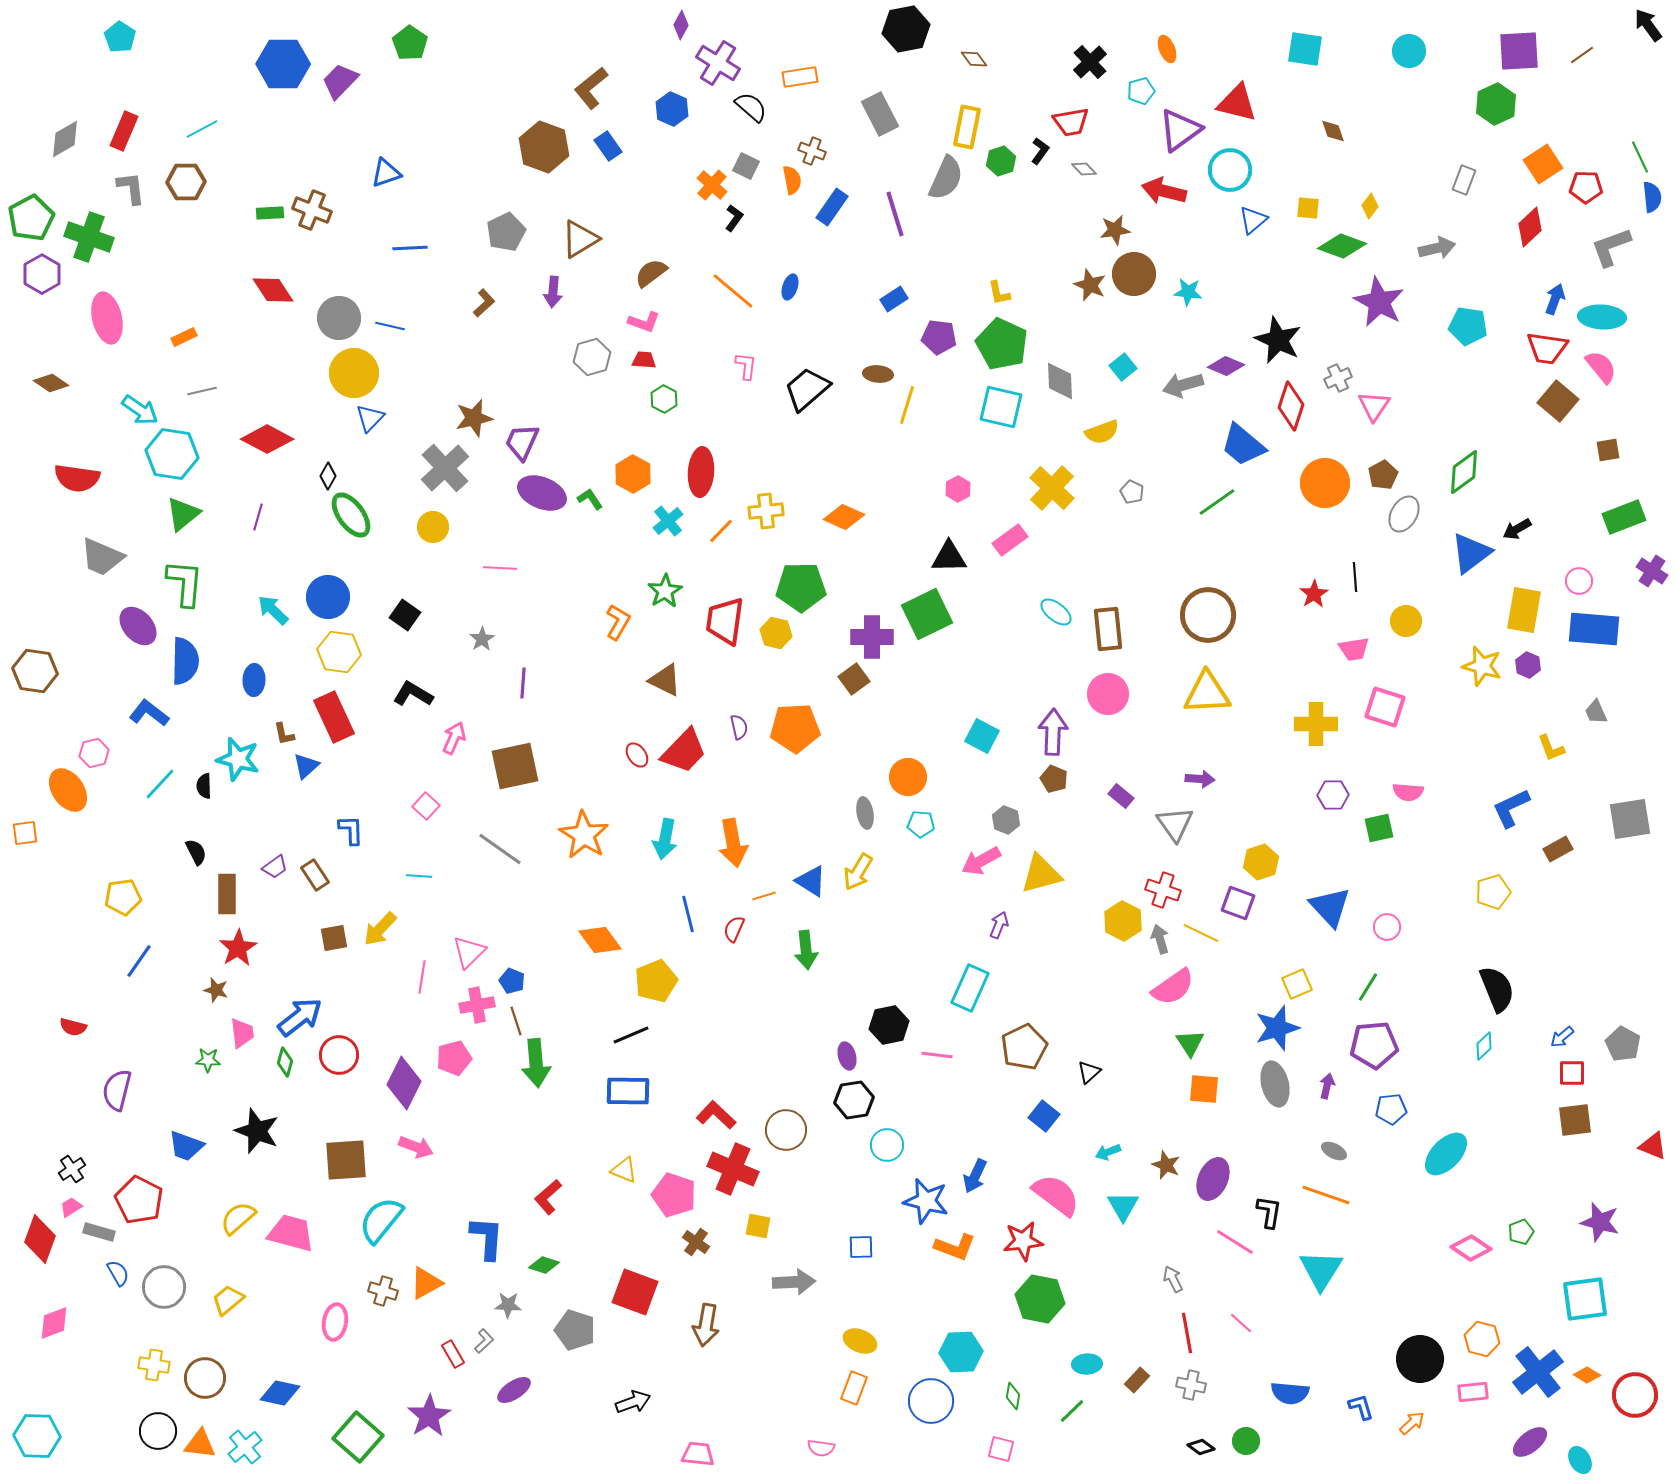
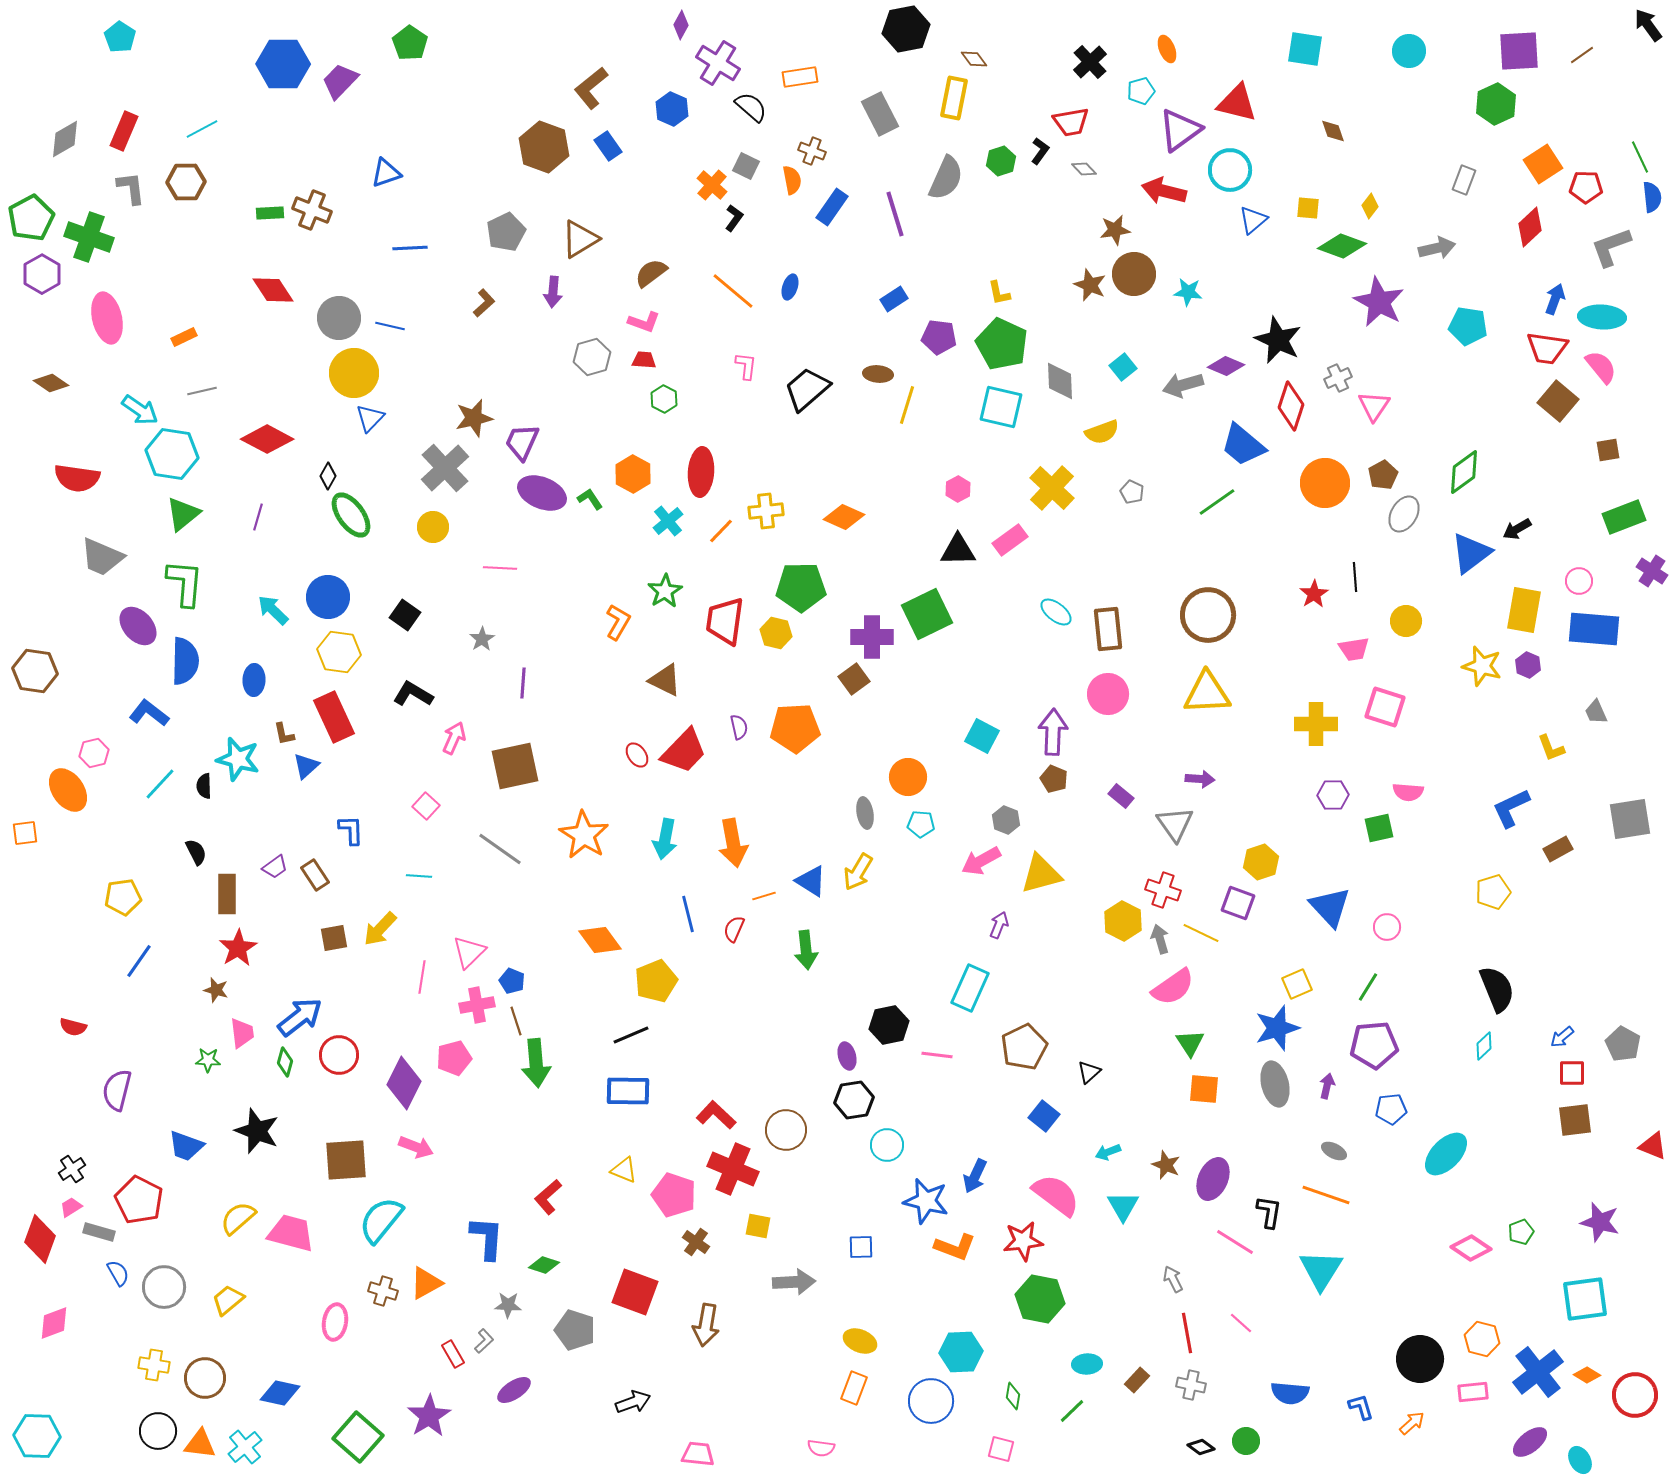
yellow rectangle at (967, 127): moved 13 px left, 29 px up
black triangle at (949, 557): moved 9 px right, 7 px up
